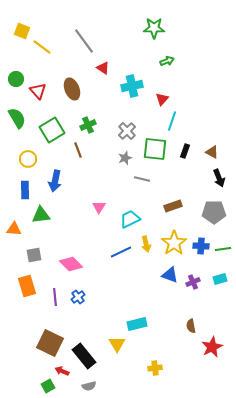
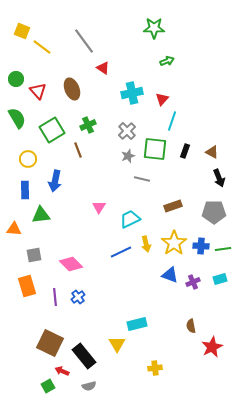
cyan cross at (132, 86): moved 7 px down
gray star at (125, 158): moved 3 px right, 2 px up
